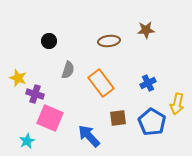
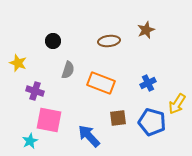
brown star: rotated 18 degrees counterclockwise
black circle: moved 4 px right
yellow star: moved 15 px up
orange rectangle: rotated 32 degrees counterclockwise
purple cross: moved 3 px up
yellow arrow: rotated 20 degrees clockwise
pink square: moved 1 px left, 2 px down; rotated 12 degrees counterclockwise
blue pentagon: rotated 16 degrees counterclockwise
cyan star: moved 3 px right
